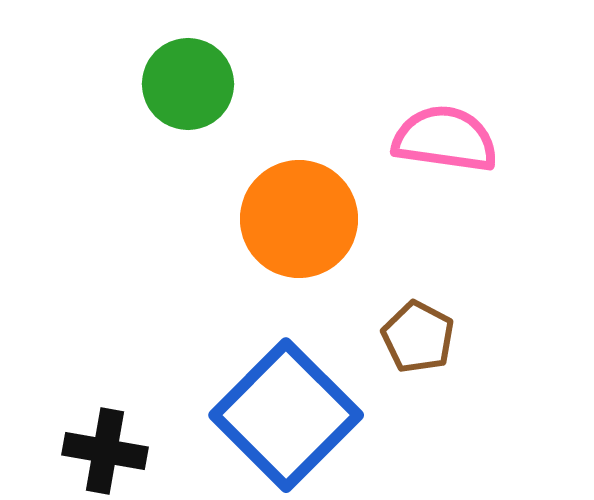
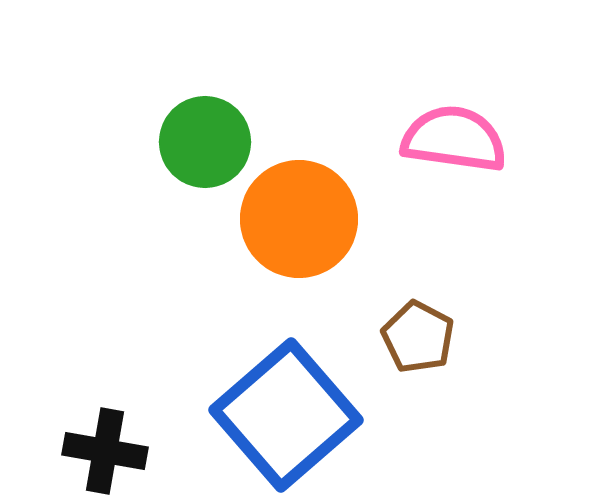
green circle: moved 17 px right, 58 px down
pink semicircle: moved 9 px right
blue square: rotated 4 degrees clockwise
